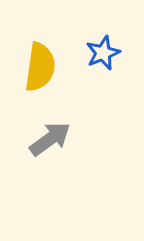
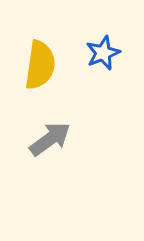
yellow semicircle: moved 2 px up
